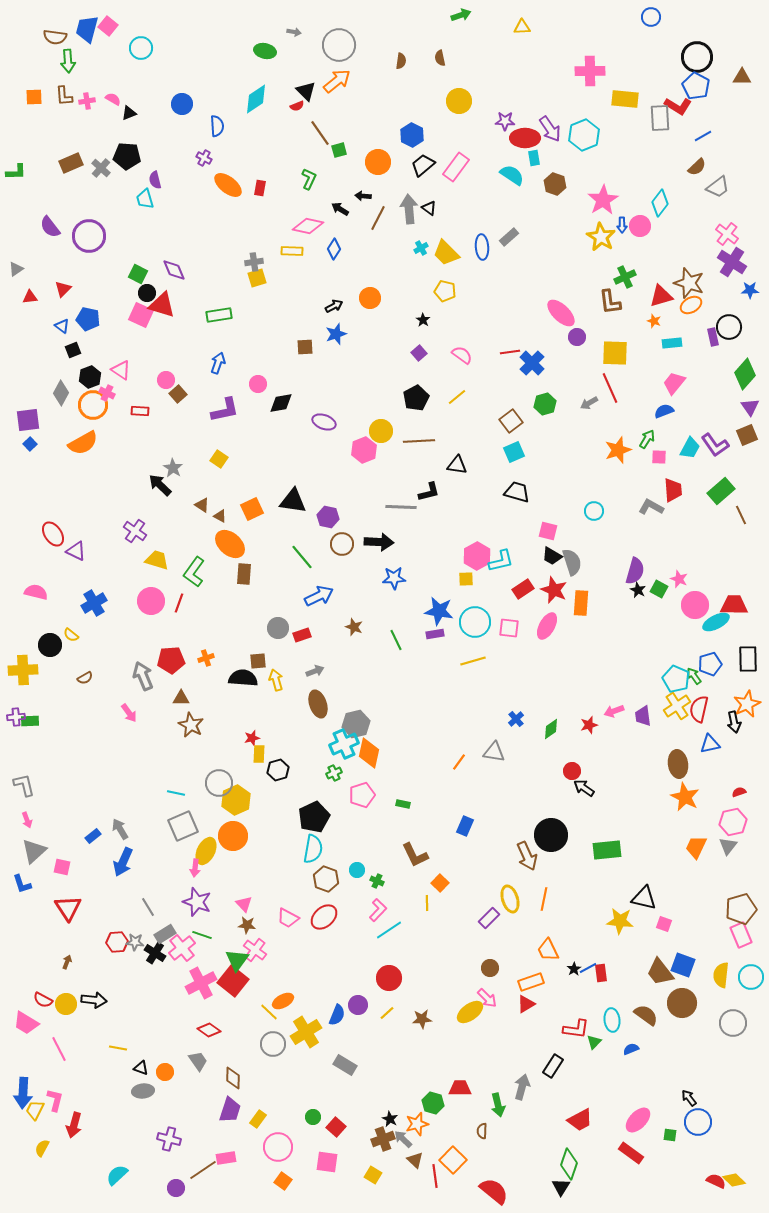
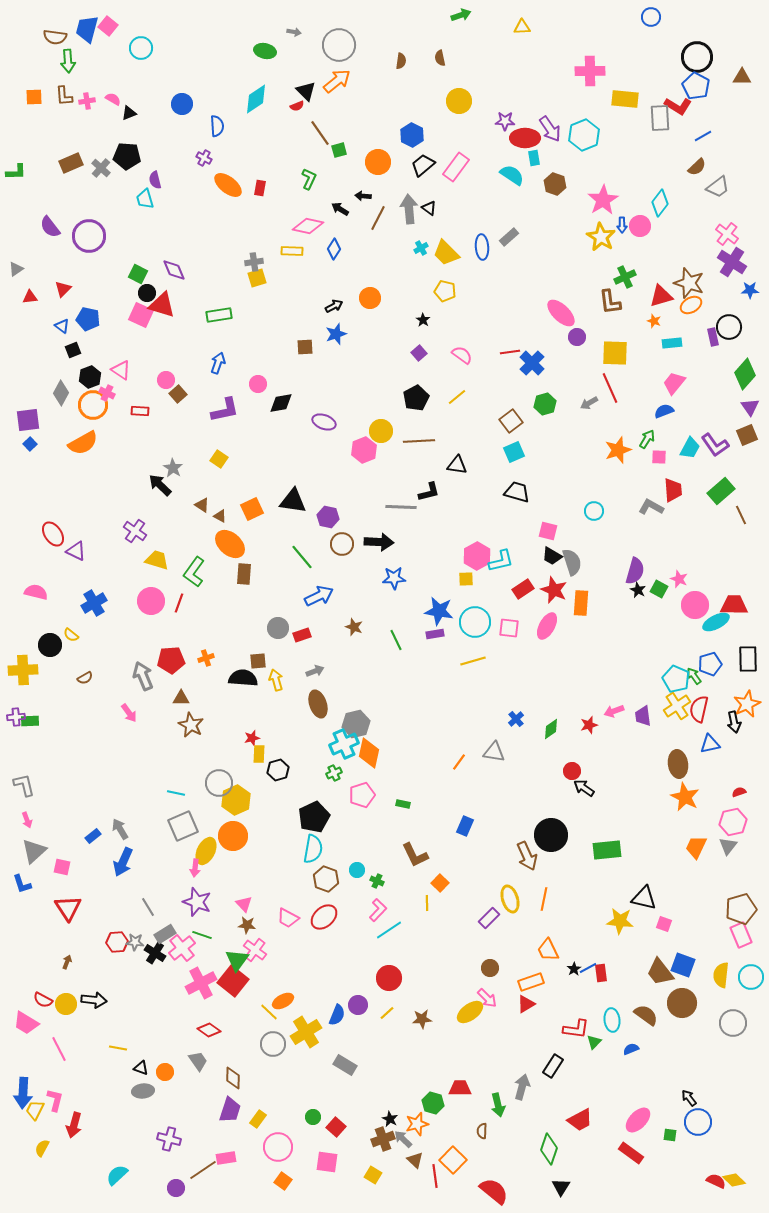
green diamond at (569, 1164): moved 20 px left, 15 px up
